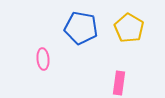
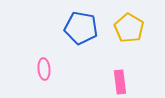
pink ellipse: moved 1 px right, 10 px down
pink rectangle: moved 1 px right, 1 px up; rotated 15 degrees counterclockwise
